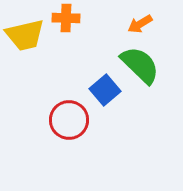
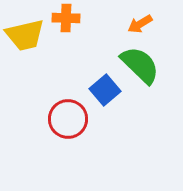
red circle: moved 1 px left, 1 px up
